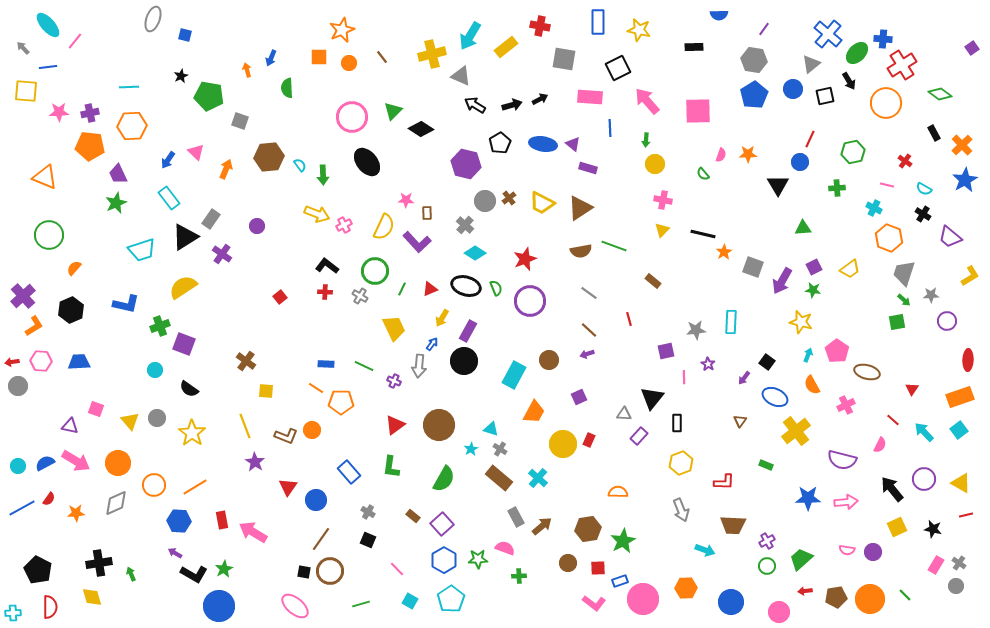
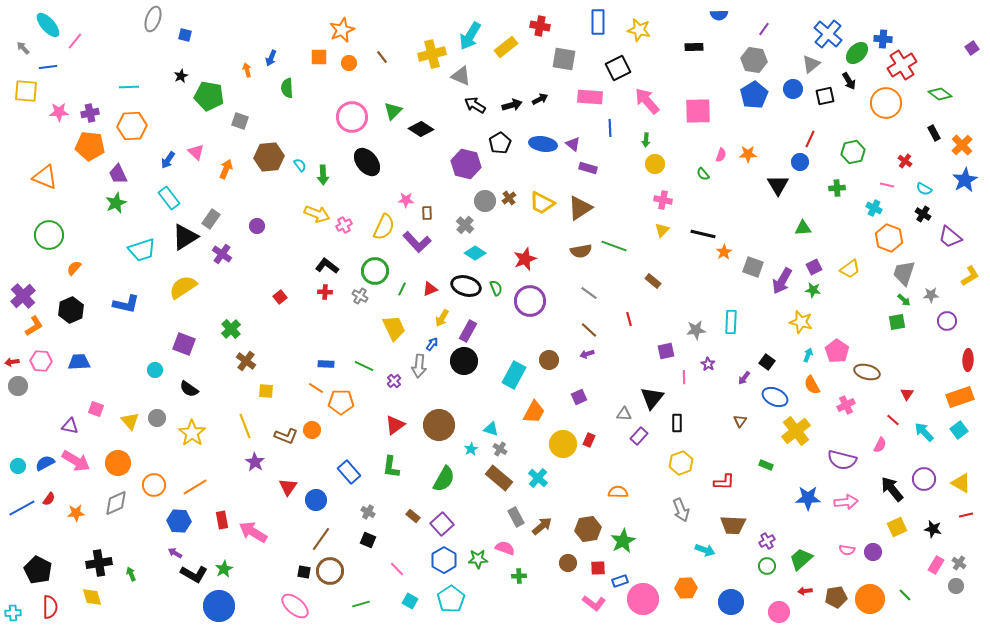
green cross at (160, 326): moved 71 px right, 3 px down; rotated 24 degrees counterclockwise
purple cross at (394, 381): rotated 24 degrees clockwise
red triangle at (912, 389): moved 5 px left, 5 px down
